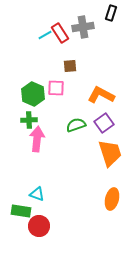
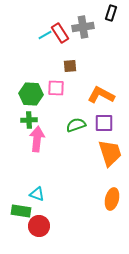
green hexagon: moved 2 px left; rotated 20 degrees counterclockwise
purple square: rotated 36 degrees clockwise
